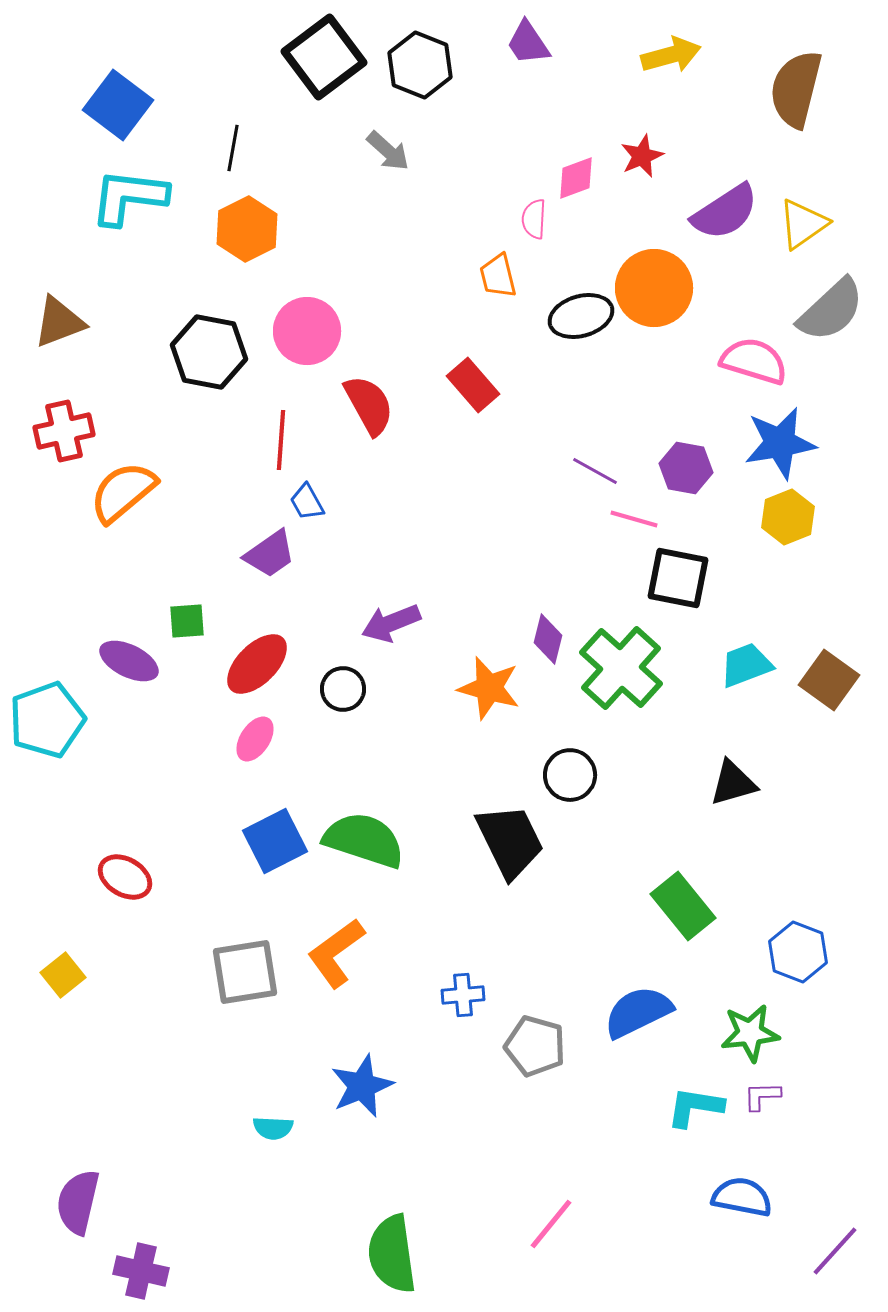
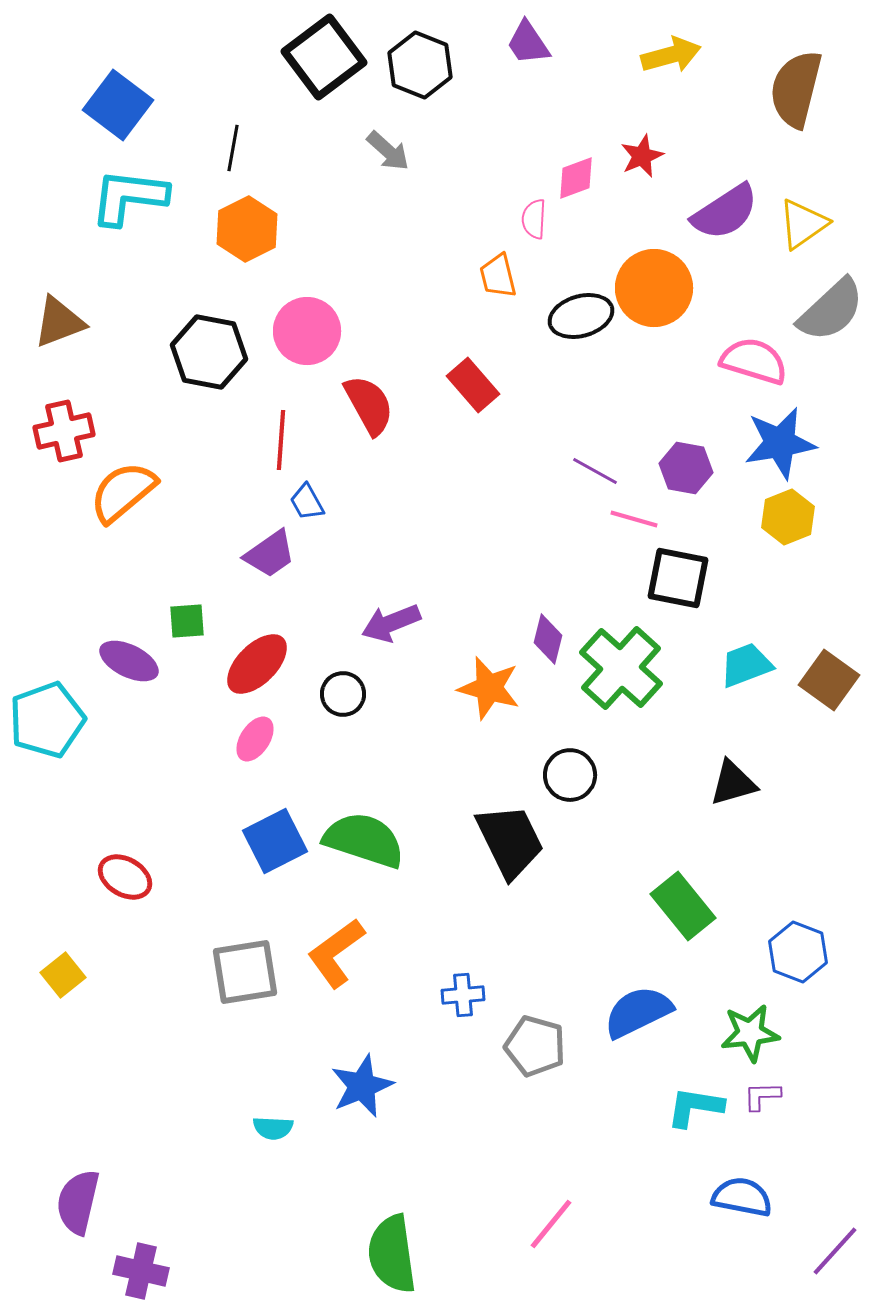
black circle at (343, 689): moved 5 px down
